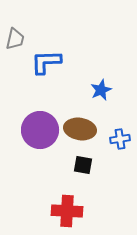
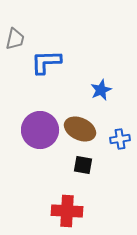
brown ellipse: rotated 16 degrees clockwise
